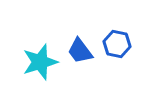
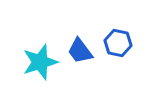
blue hexagon: moved 1 px right, 1 px up
